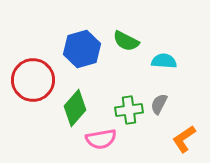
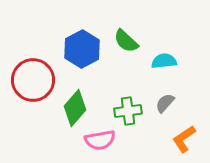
green semicircle: rotated 16 degrees clockwise
blue hexagon: rotated 12 degrees counterclockwise
cyan semicircle: rotated 10 degrees counterclockwise
gray semicircle: moved 6 px right, 1 px up; rotated 15 degrees clockwise
green cross: moved 1 px left, 1 px down
pink semicircle: moved 1 px left, 1 px down
